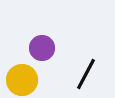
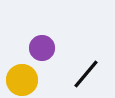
black line: rotated 12 degrees clockwise
